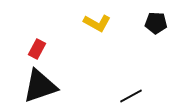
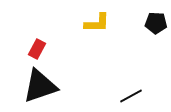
yellow L-shape: rotated 28 degrees counterclockwise
